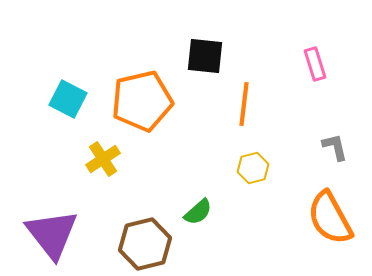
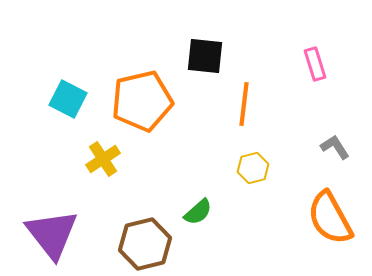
gray L-shape: rotated 20 degrees counterclockwise
